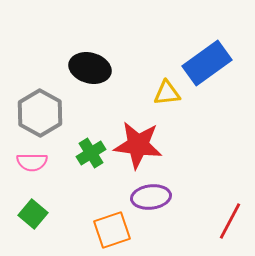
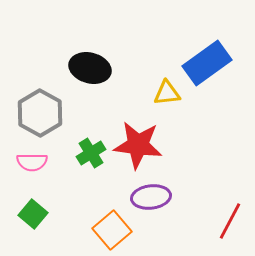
orange square: rotated 21 degrees counterclockwise
